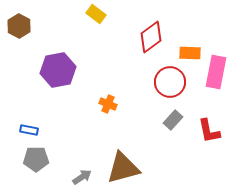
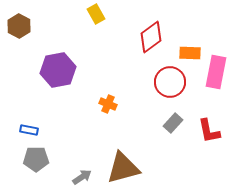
yellow rectangle: rotated 24 degrees clockwise
gray rectangle: moved 3 px down
